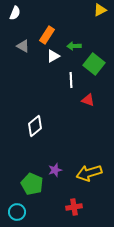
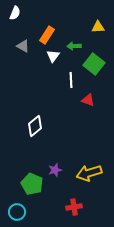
yellow triangle: moved 2 px left, 17 px down; rotated 24 degrees clockwise
white triangle: rotated 24 degrees counterclockwise
